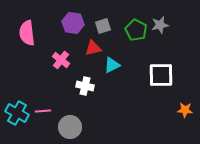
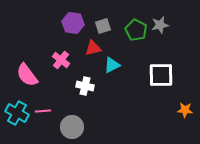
pink semicircle: moved 42 px down; rotated 30 degrees counterclockwise
gray circle: moved 2 px right
